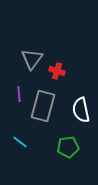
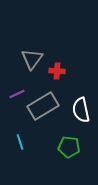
red cross: rotated 14 degrees counterclockwise
purple line: moved 2 px left; rotated 70 degrees clockwise
gray rectangle: rotated 44 degrees clockwise
cyan line: rotated 35 degrees clockwise
green pentagon: moved 1 px right; rotated 15 degrees clockwise
